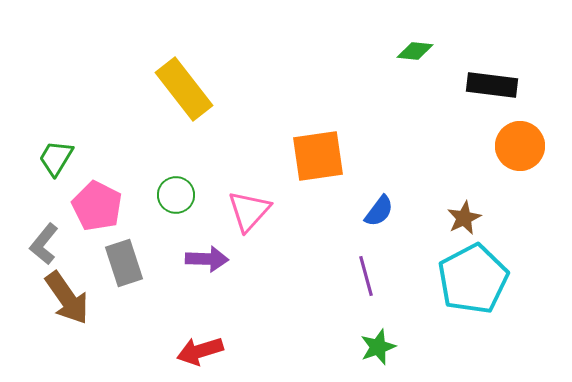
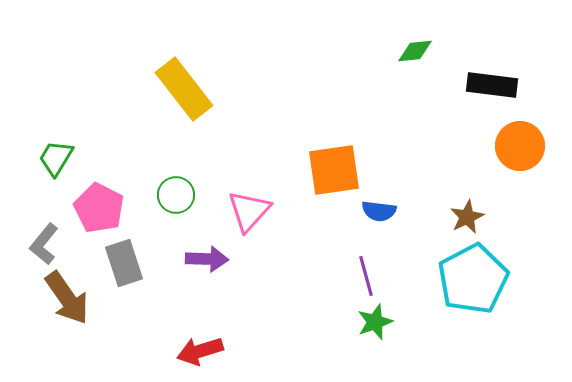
green diamond: rotated 12 degrees counterclockwise
orange square: moved 16 px right, 14 px down
pink pentagon: moved 2 px right, 2 px down
blue semicircle: rotated 60 degrees clockwise
brown star: moved 3 px right, 1 px up
green star: moved 3 px left, 25 px up
